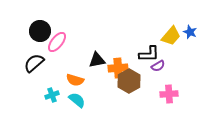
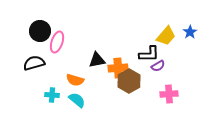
blue star: rotated 16 degrees clockwise
yellow trapezoid: moved 5 px left
pink ellipse: rotated 20 degrees counterclockwise
black semicircle: rotated 25 degrees clockwise
cyan cross: rotated 24 degrees clockwise
